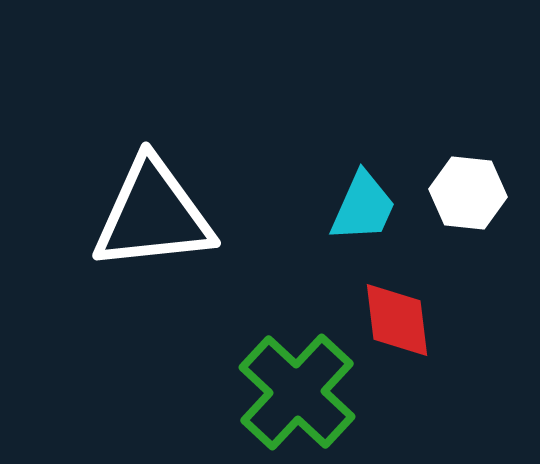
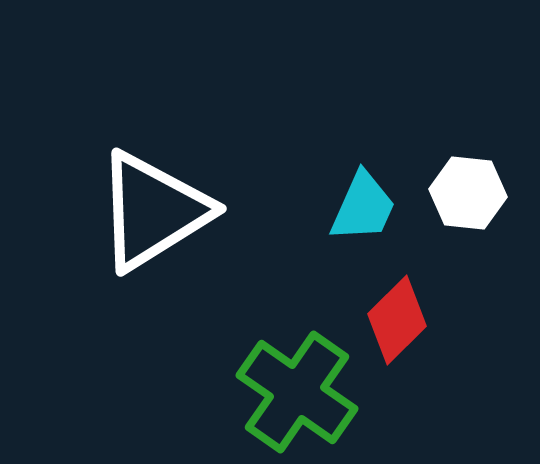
white triangle: moved 4 px up; rotated 26 degrees counterclockwise
red diamond: rotated 52 degrees clockwise
green cross: rotated 8 degrees counterclockwise
